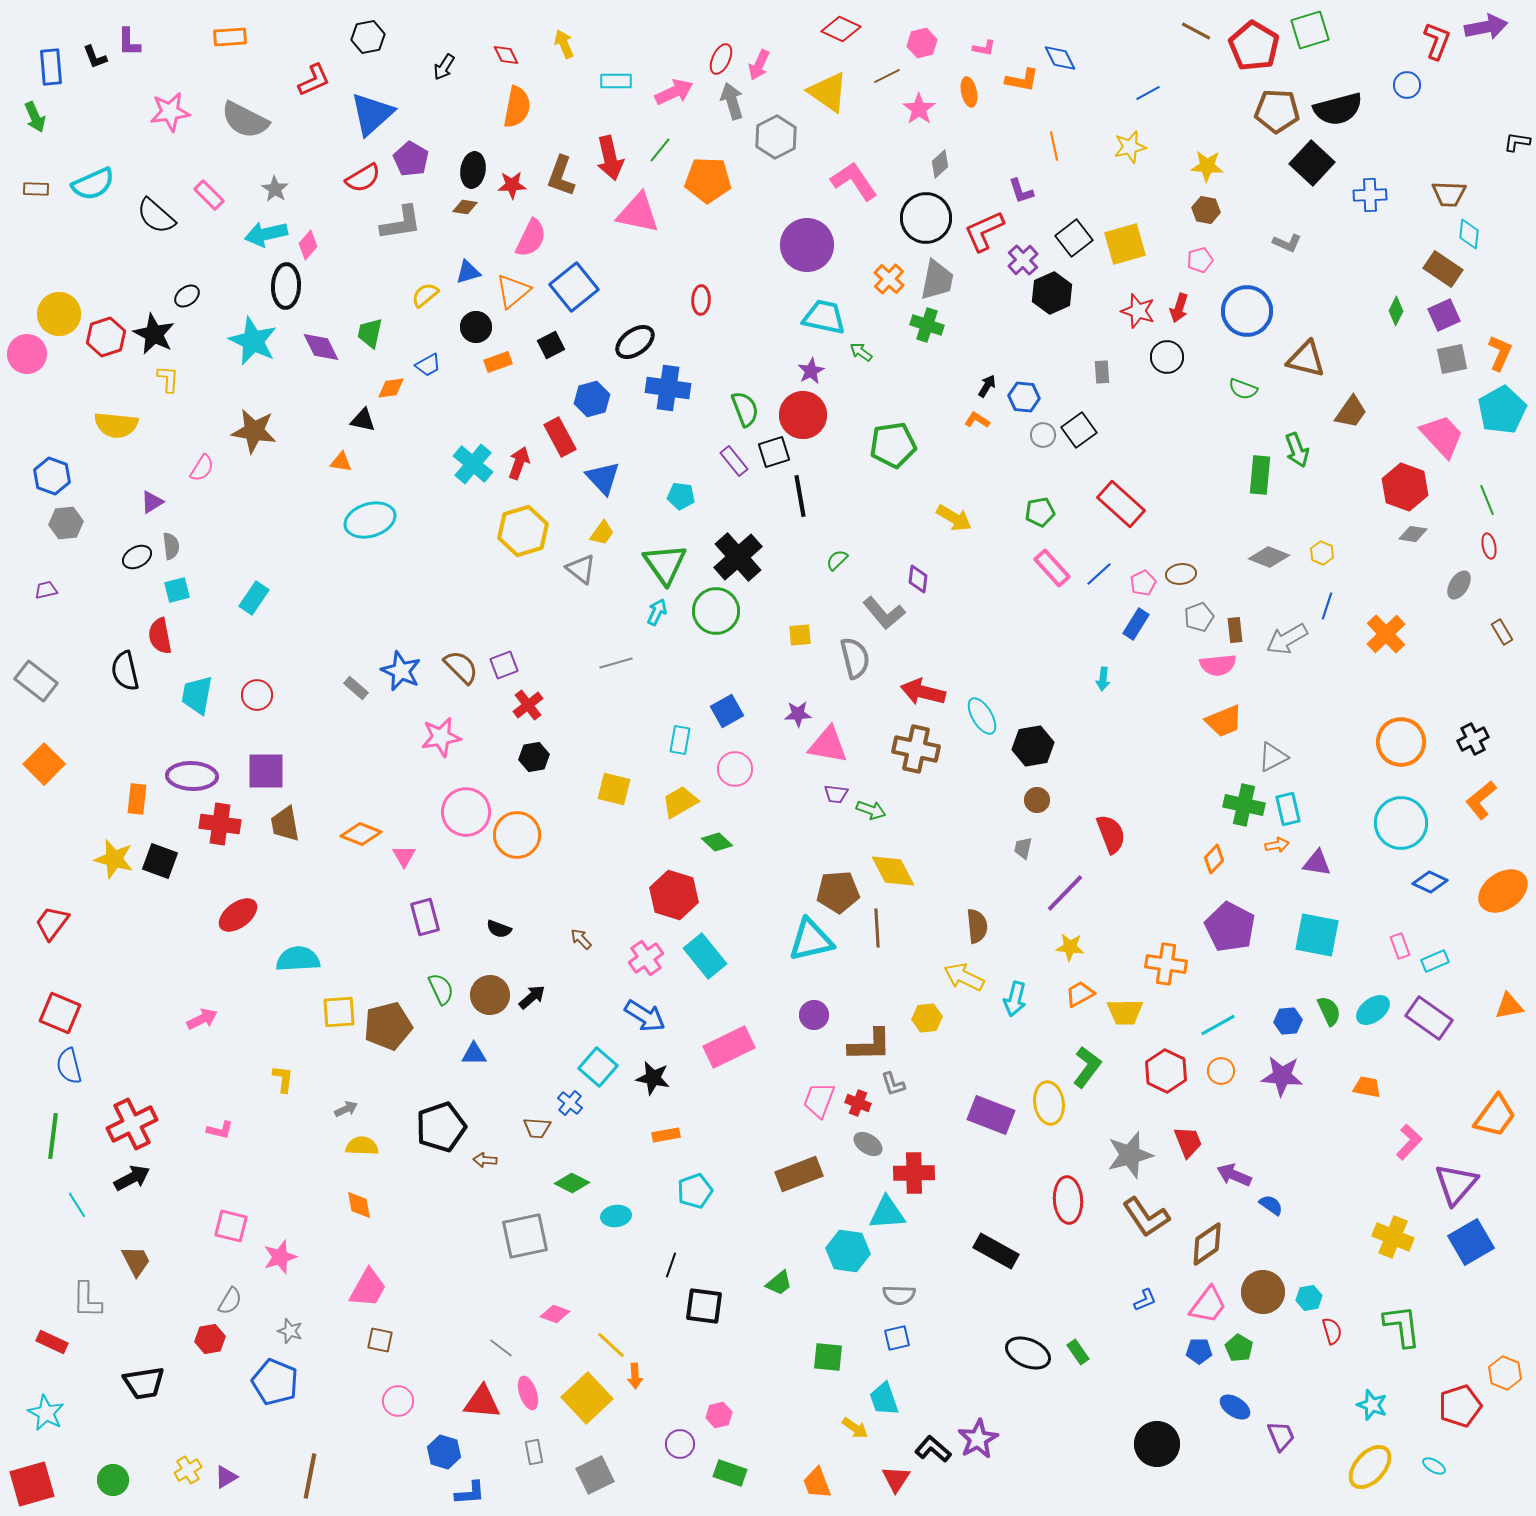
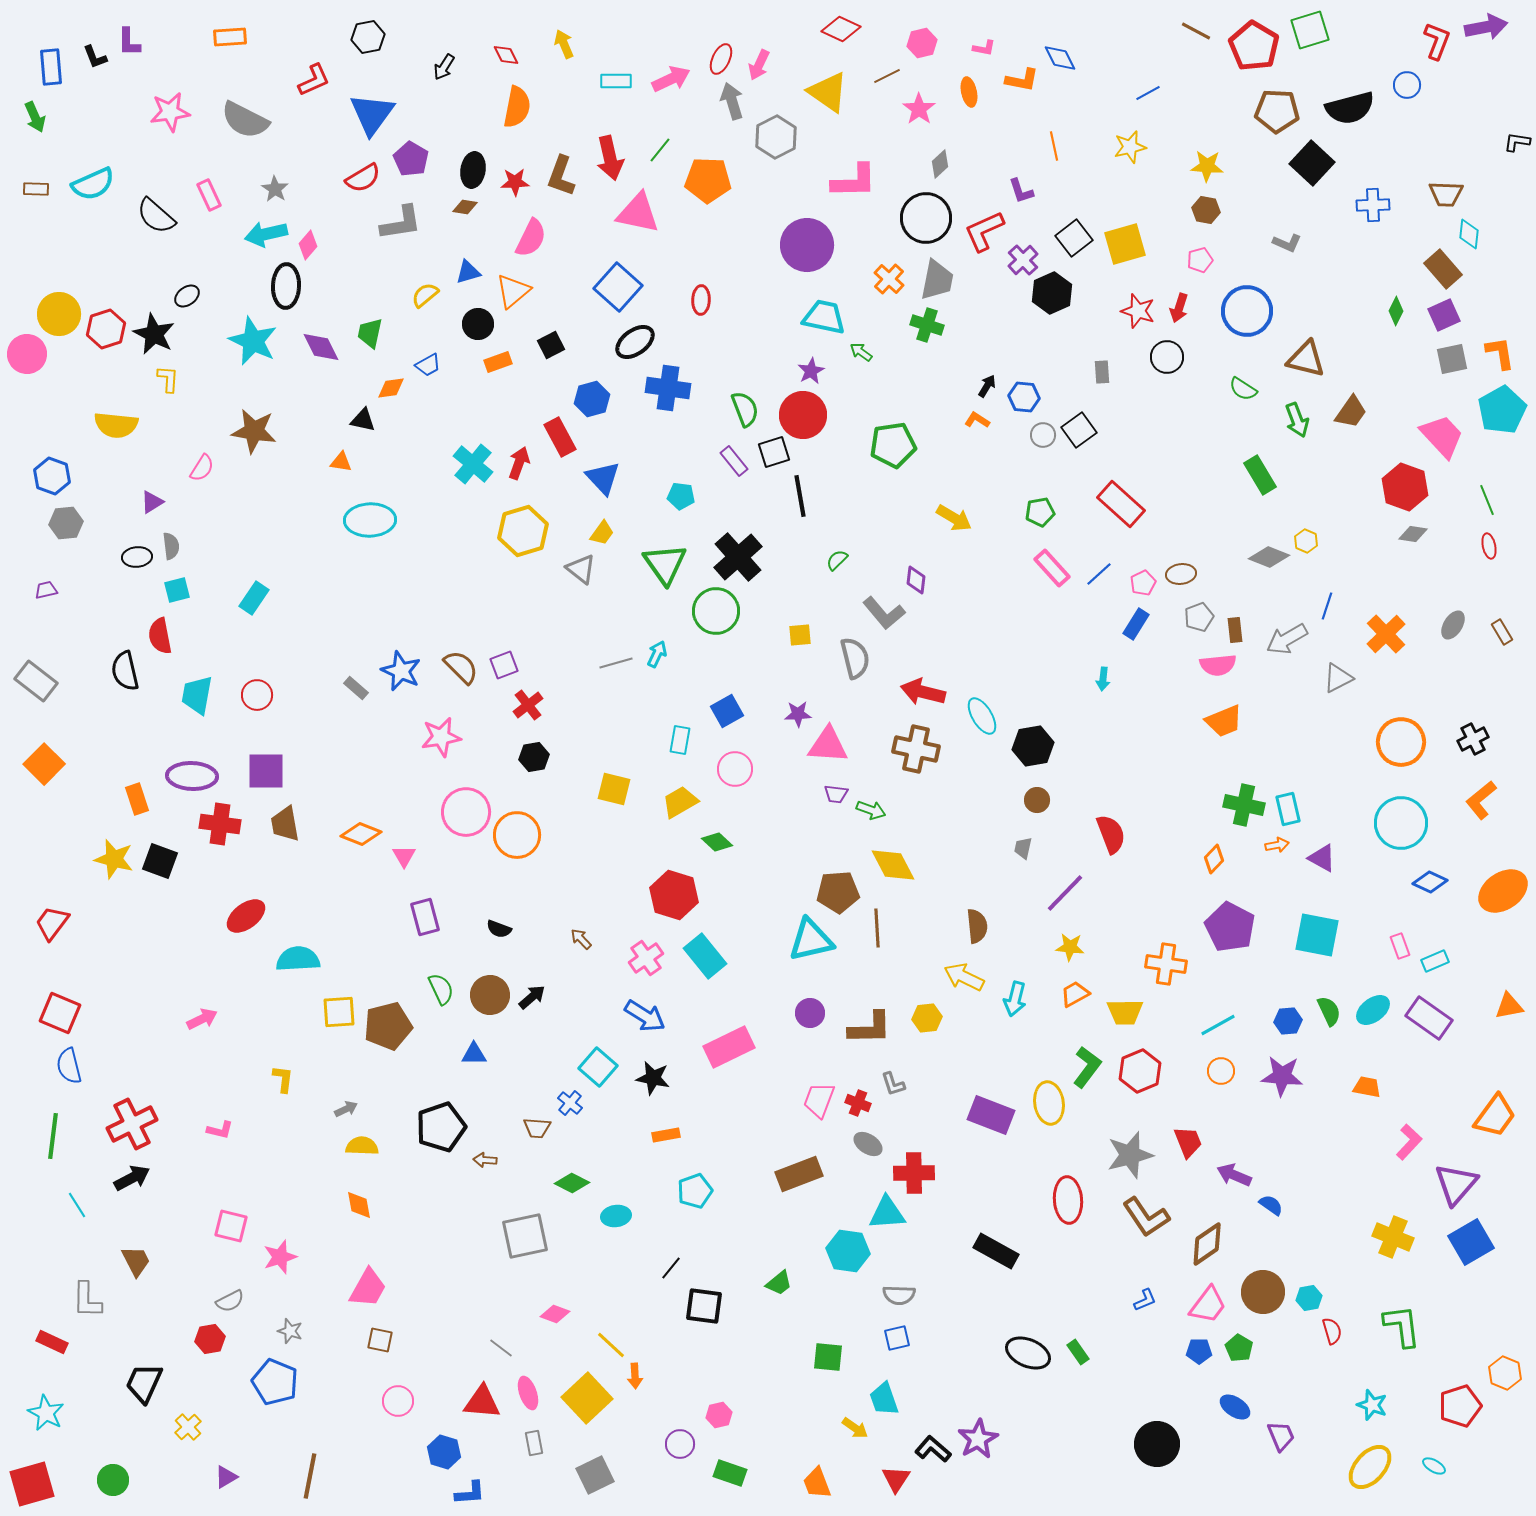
pink arrow at (674, 92): moved 3 px left, 13 px up
black semicircle at (1338, 109): moved 12 px right, 1 px up
blue triangle at (372, 114): rotated 12 degrees counterclockwise
pink L-shape at (854, 181): rotated 123 degrees clockwise
red star at (512, 185): moved 3 px right, 3 px up
brown trapezoid at (1449, 194): moved 3 px left
pink rectangle at (209, 195): rotated 20 degrees clockwise
blue cross at (1370, 195): moved 3 px right, 10 px down
brown rectangle at (1443, 269): rotated 15 degrees clockwise
blue square at (574, 287): moved 44 px right; rotated 9 degrees counterclockwise
black circle at (476, 327): moved 2 px right, 3 px up
red hexagon at (106, 337): moved 8 px up
orange L-shape at (1500, 353): rotated 33 degrees counterclockwise
green semicircle at (1243, 389): rotated 12 degrees clockwise
green arrow at (1297, 450): moved 30 px up
green rectangle at (1260, 475): rotated 36 degrees counterclockwise
cyan ellipse at (370, 520): rotated 15 degrees clockwise
yellow hexagon at (1322, 553): moved 16 px left, 12 px up
black ellipse at (137, 557): rotated 24 degrees clockwise
purple diamond at (918, 579): moved 2 px left, 1 px down
gray ellipse at (1459, 585): moved 6 px left, 40 px down
cyan arrow at (657, 612): moved 42 px down
pink triangle at (828, 745): rotated 6 degrees counterclockwise
gray triangle at (1273, 757): moved 65 px right, 79 px up
orange rectangle at (137, 799): rotated 24 degrees counterclockwise
purple triangle at (1317, 863): moved 5 px right, 5 px up; rotated 20 degrees clockwise
yellow diamond at (893, 871): moved 6 px up
red ellipse at (238, 915): moved 8 px right, 1 px down
orange trapezoid at (1080, 994): moved 5 px left
purple circle at (814, 1015): moved 4 px left, 2 px up
brown L-shape at (870, 1045): moved 17 px up
red hexagon at (1166, 1071): moved 26 px left; rotated 12 degrees clockwise
black line at (671, 1265): moved 3 px down; rotated 20 degrees clockwise
gray semicircle at (230, 1301): rotated 32 degrees clockwise
black trapezoid at (144, 1383): rotated 123 degrees clockwise
gray rectangle at (534, 1452): moved 9 px up
yellow cross at (188, 1470): moved 43 px up; rotated 12 degrees counterclockwise
